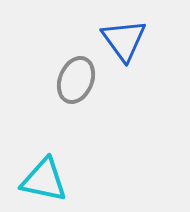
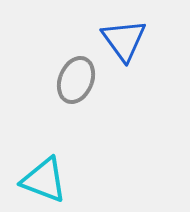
cyan triangle: rotated 9 degrees clockwise
